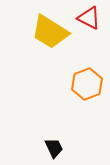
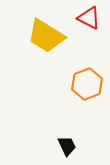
yellow trapezoid: moved 4 px left, 4 px down
black trapezoid: moved 13 px right, 2 px up
